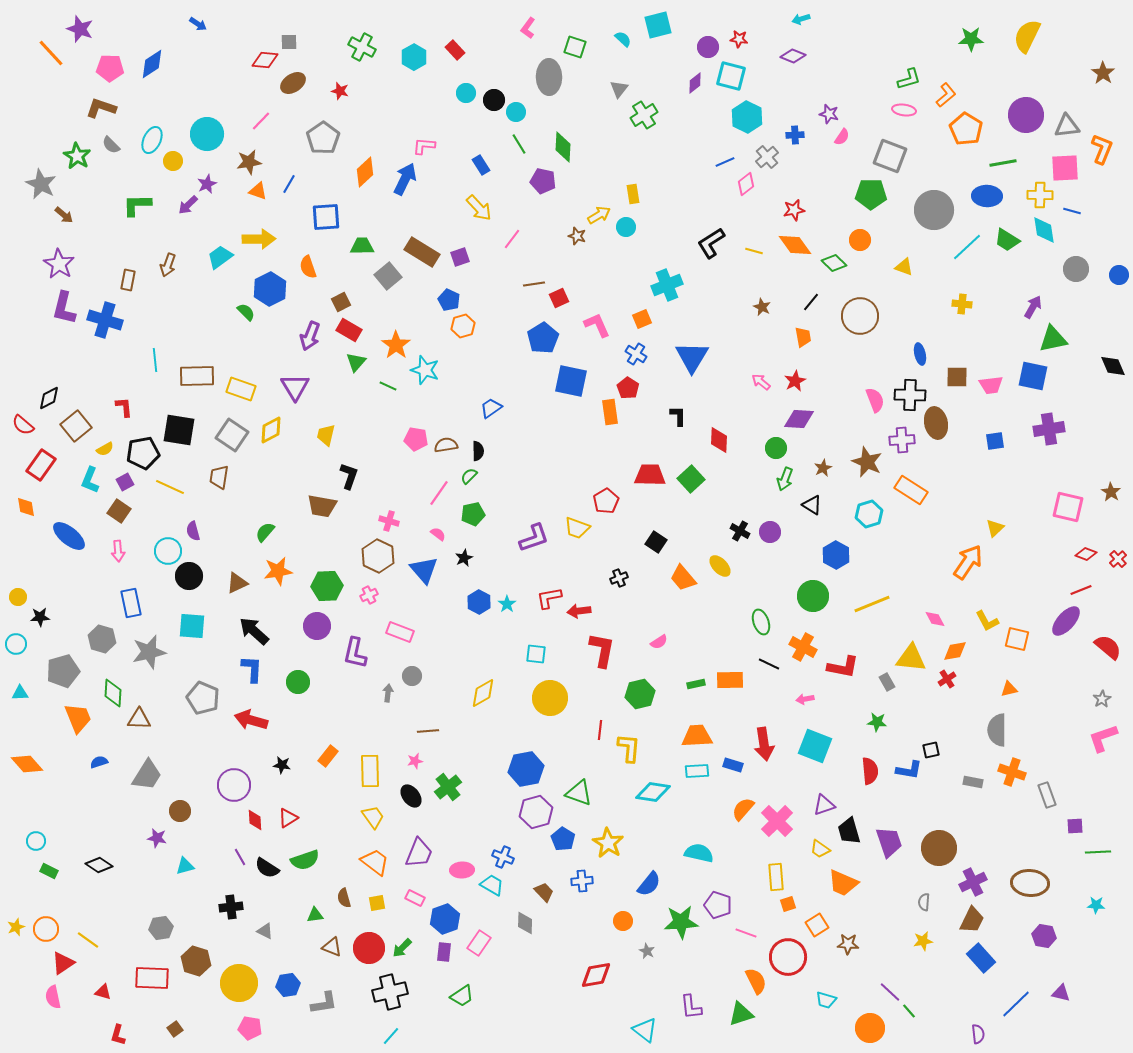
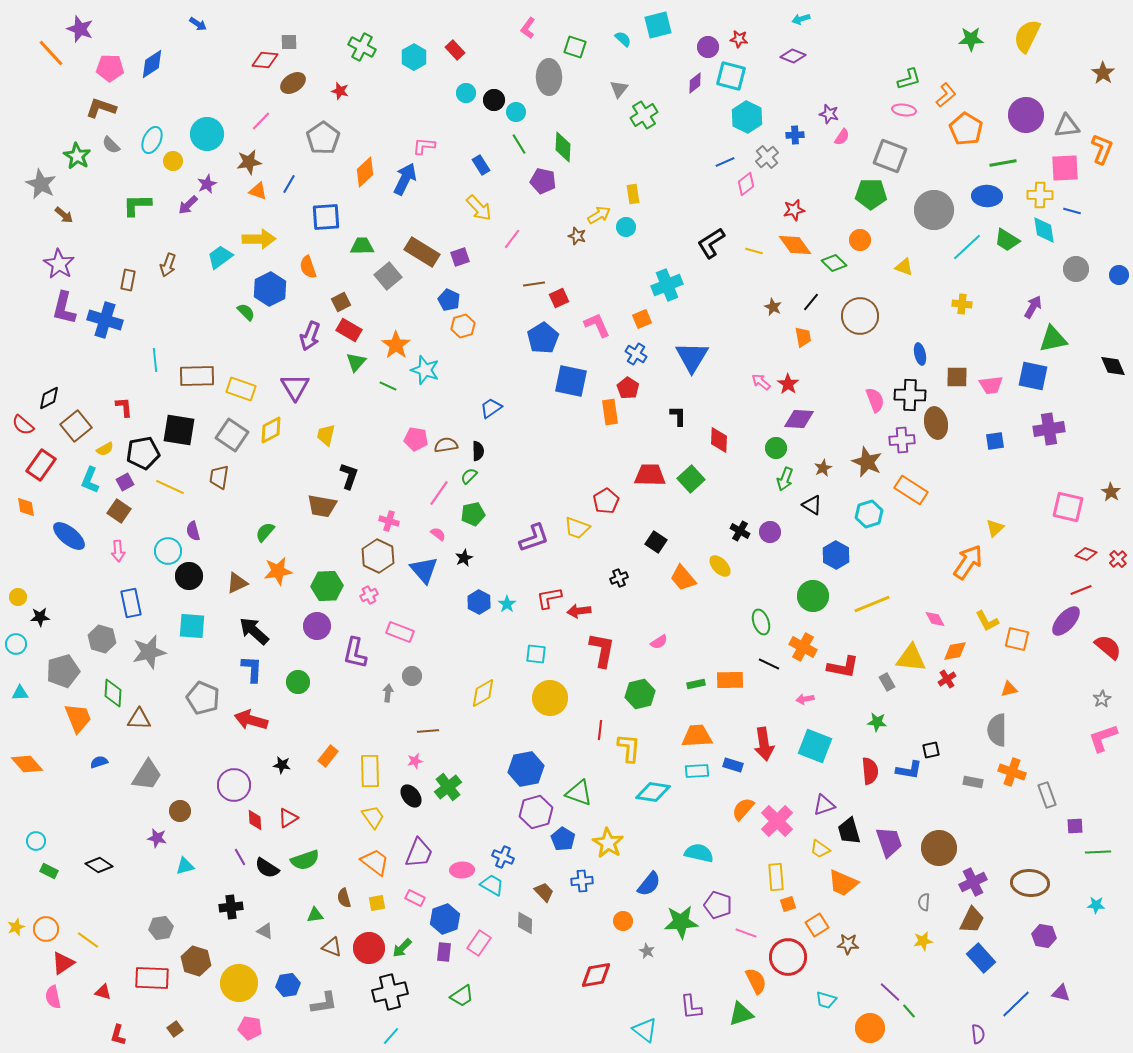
brown star at (762, 307): moved 11 px right
red star at (795, 381): moved 7 px left, 3 px down; rotated 10 degrees counterclockwise
